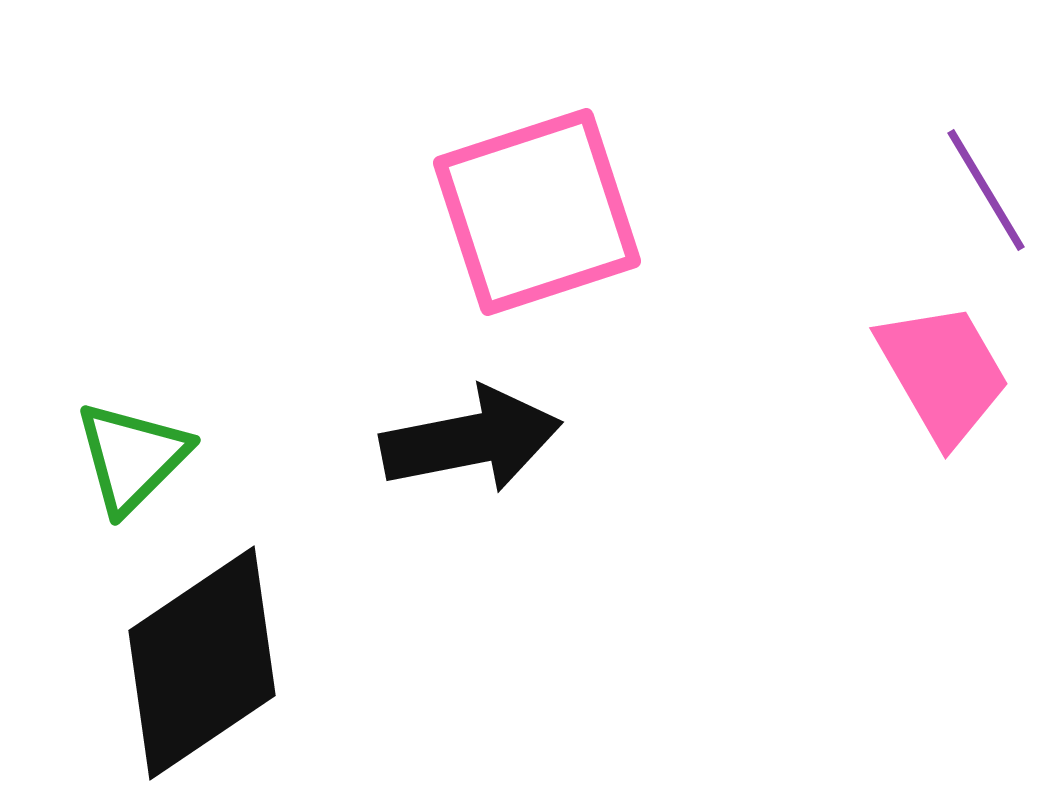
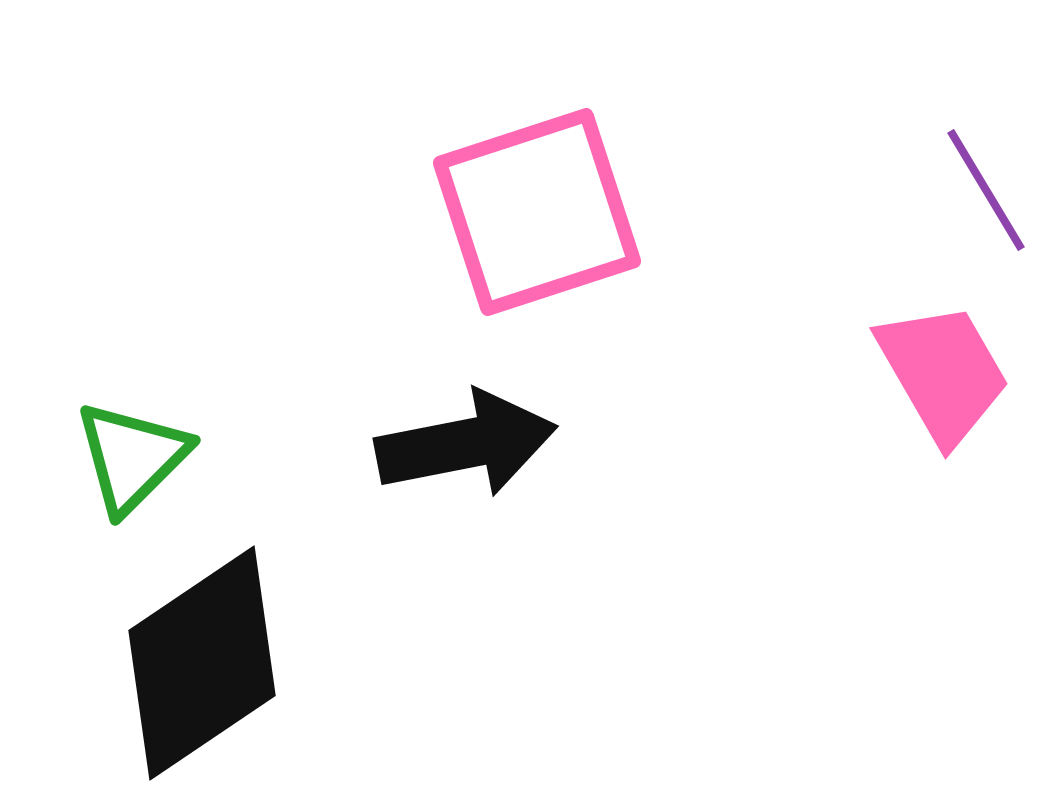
black arrow: moved 5 px left, 4 px down
